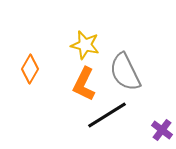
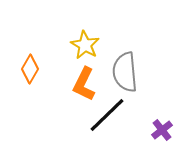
yellow star: rotated 16 degrees clockwise
gray semicircle: rotated 21 degrees clockwise
black line: rotated 12 degrees counterclockwise
purple cross: rotated 15 degrees clockwise
